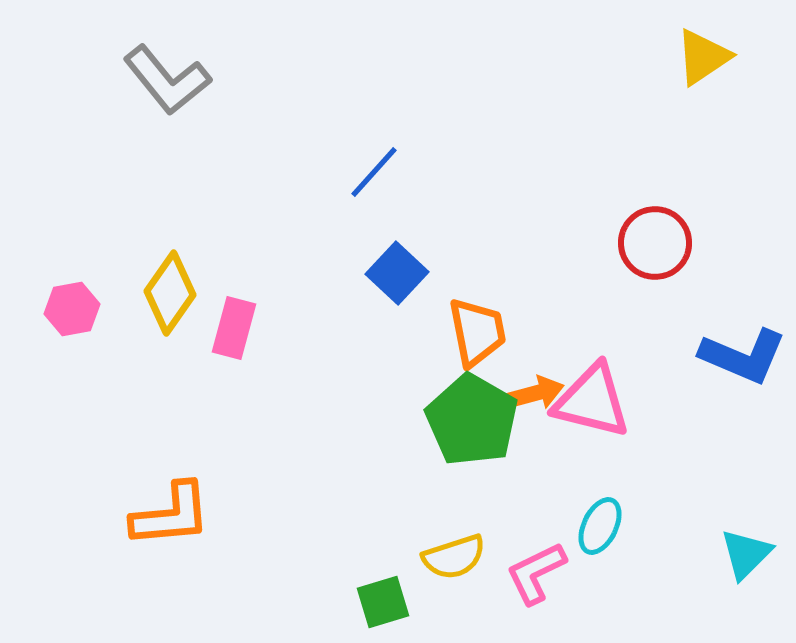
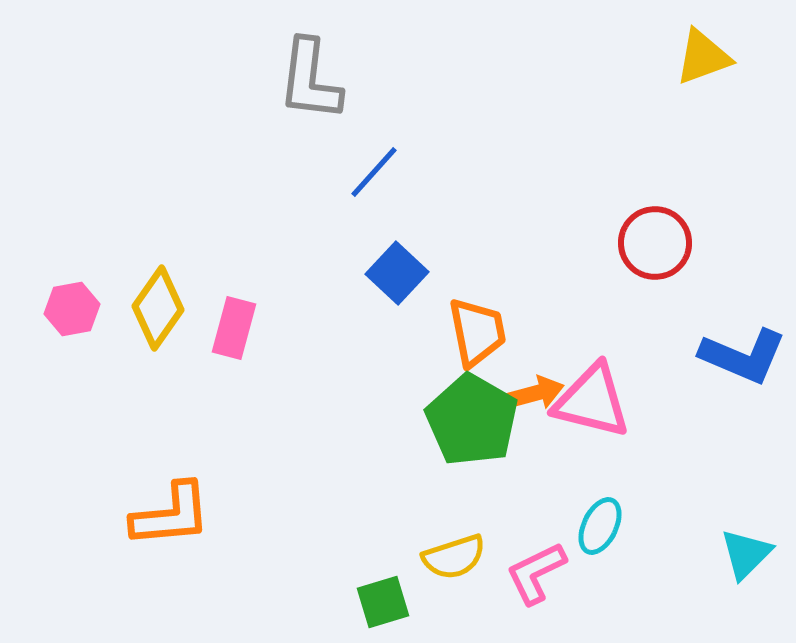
yellow triangle: rotated 14 degrees clockwise
gray L-shape: moved 143 px right; rotated 46 degrees clockwise
yellow diamond: moved 12 px left, 15 px down
